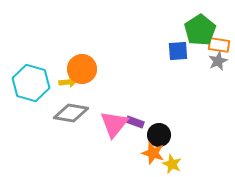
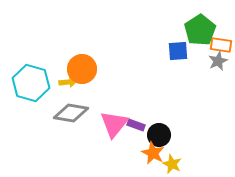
orange rectangle: moved 2 px right
purple rectangle: moved 1 px right, 3 px down
orange star: rotated 10 degrees clockwise
